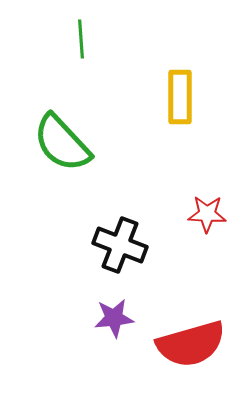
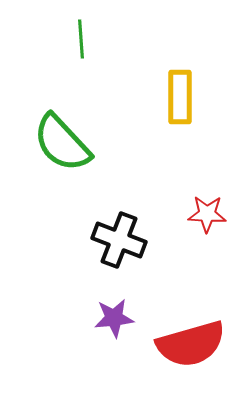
black cross: moved 1 px left, 5 px up
